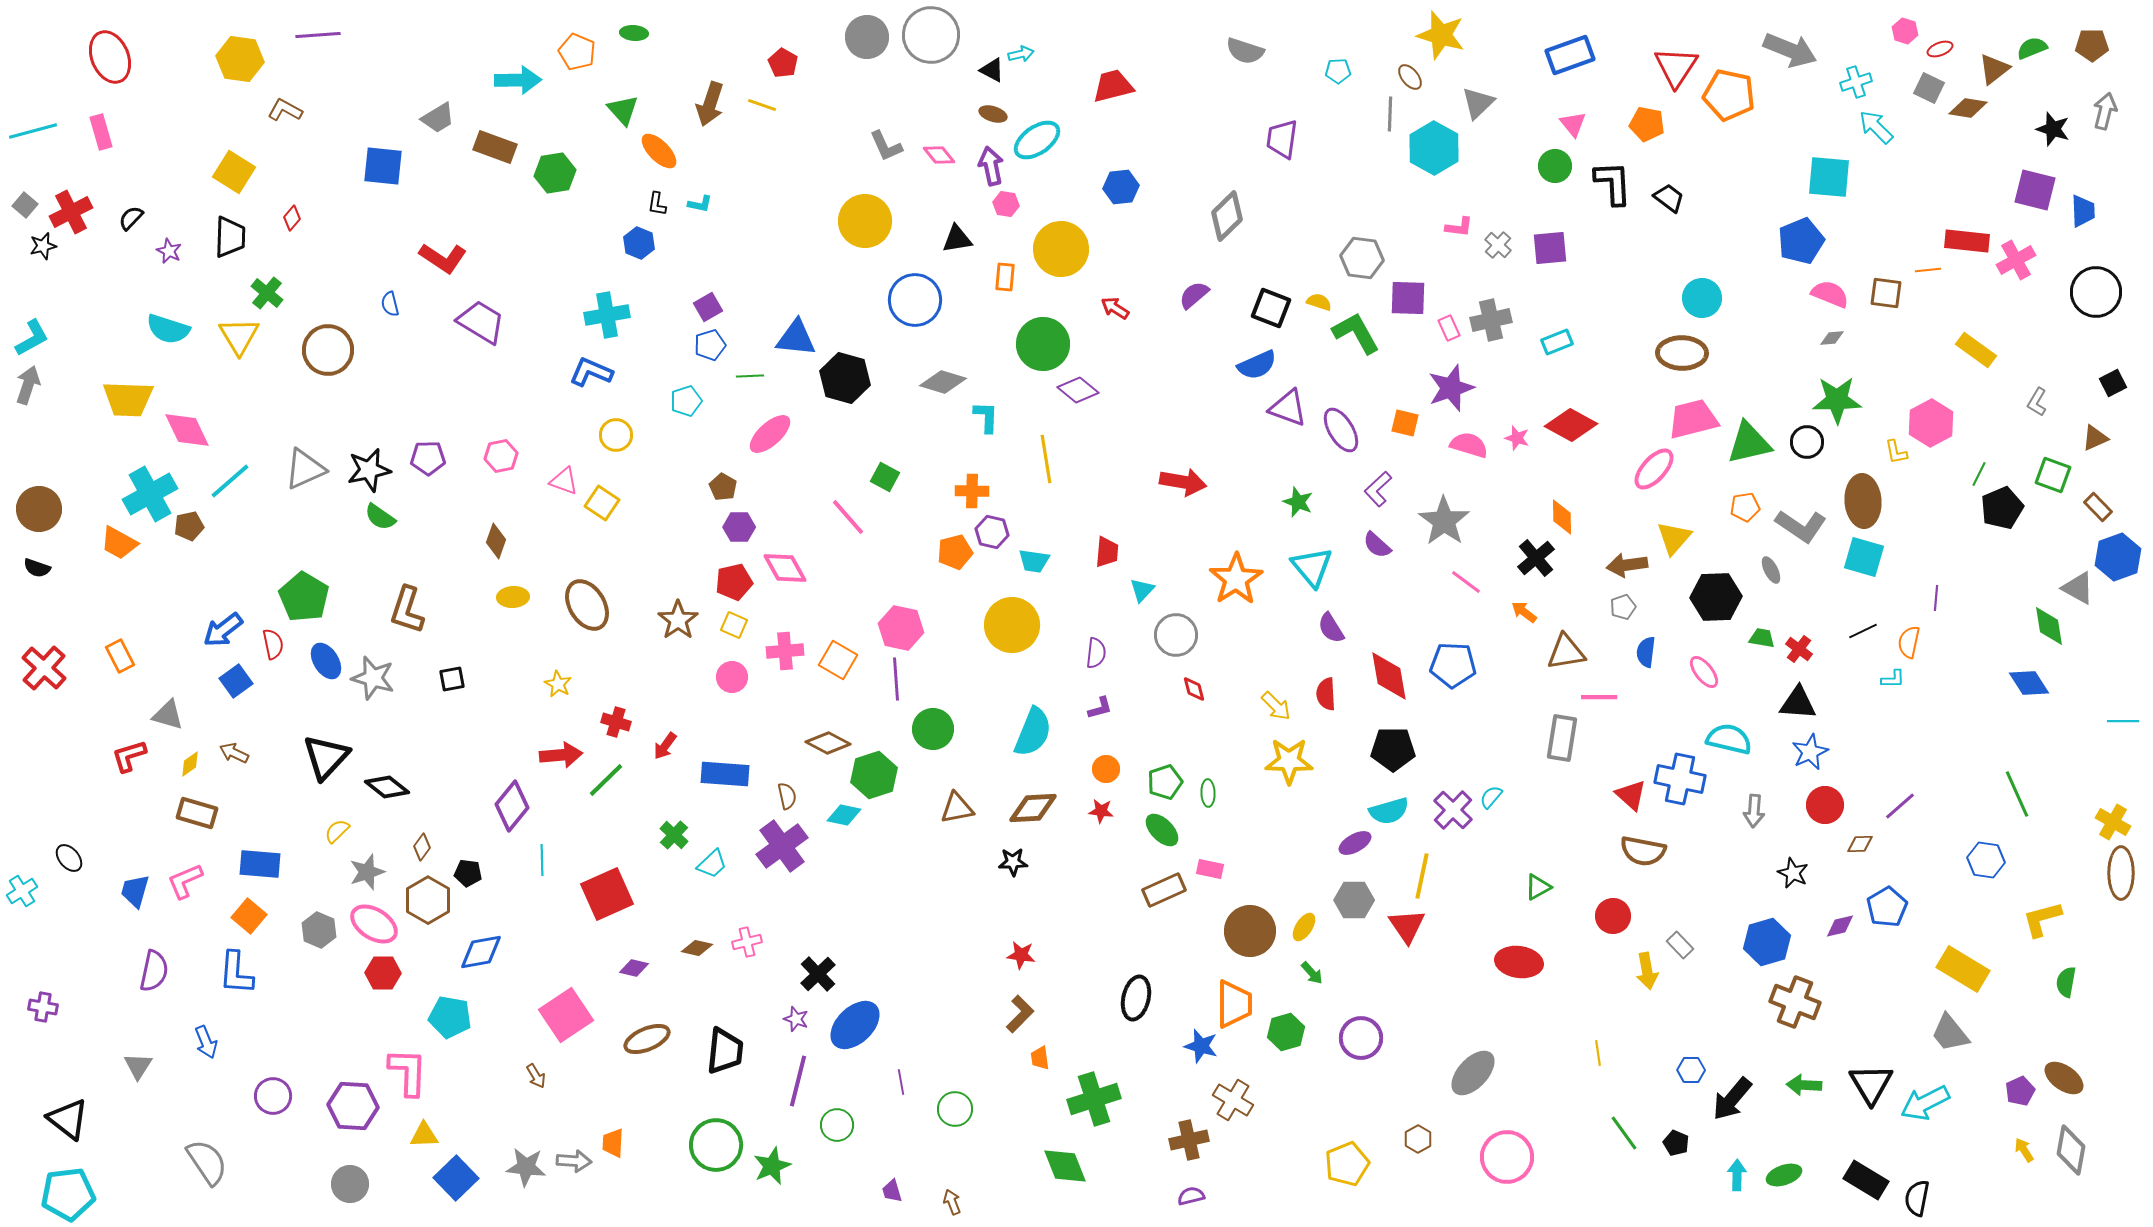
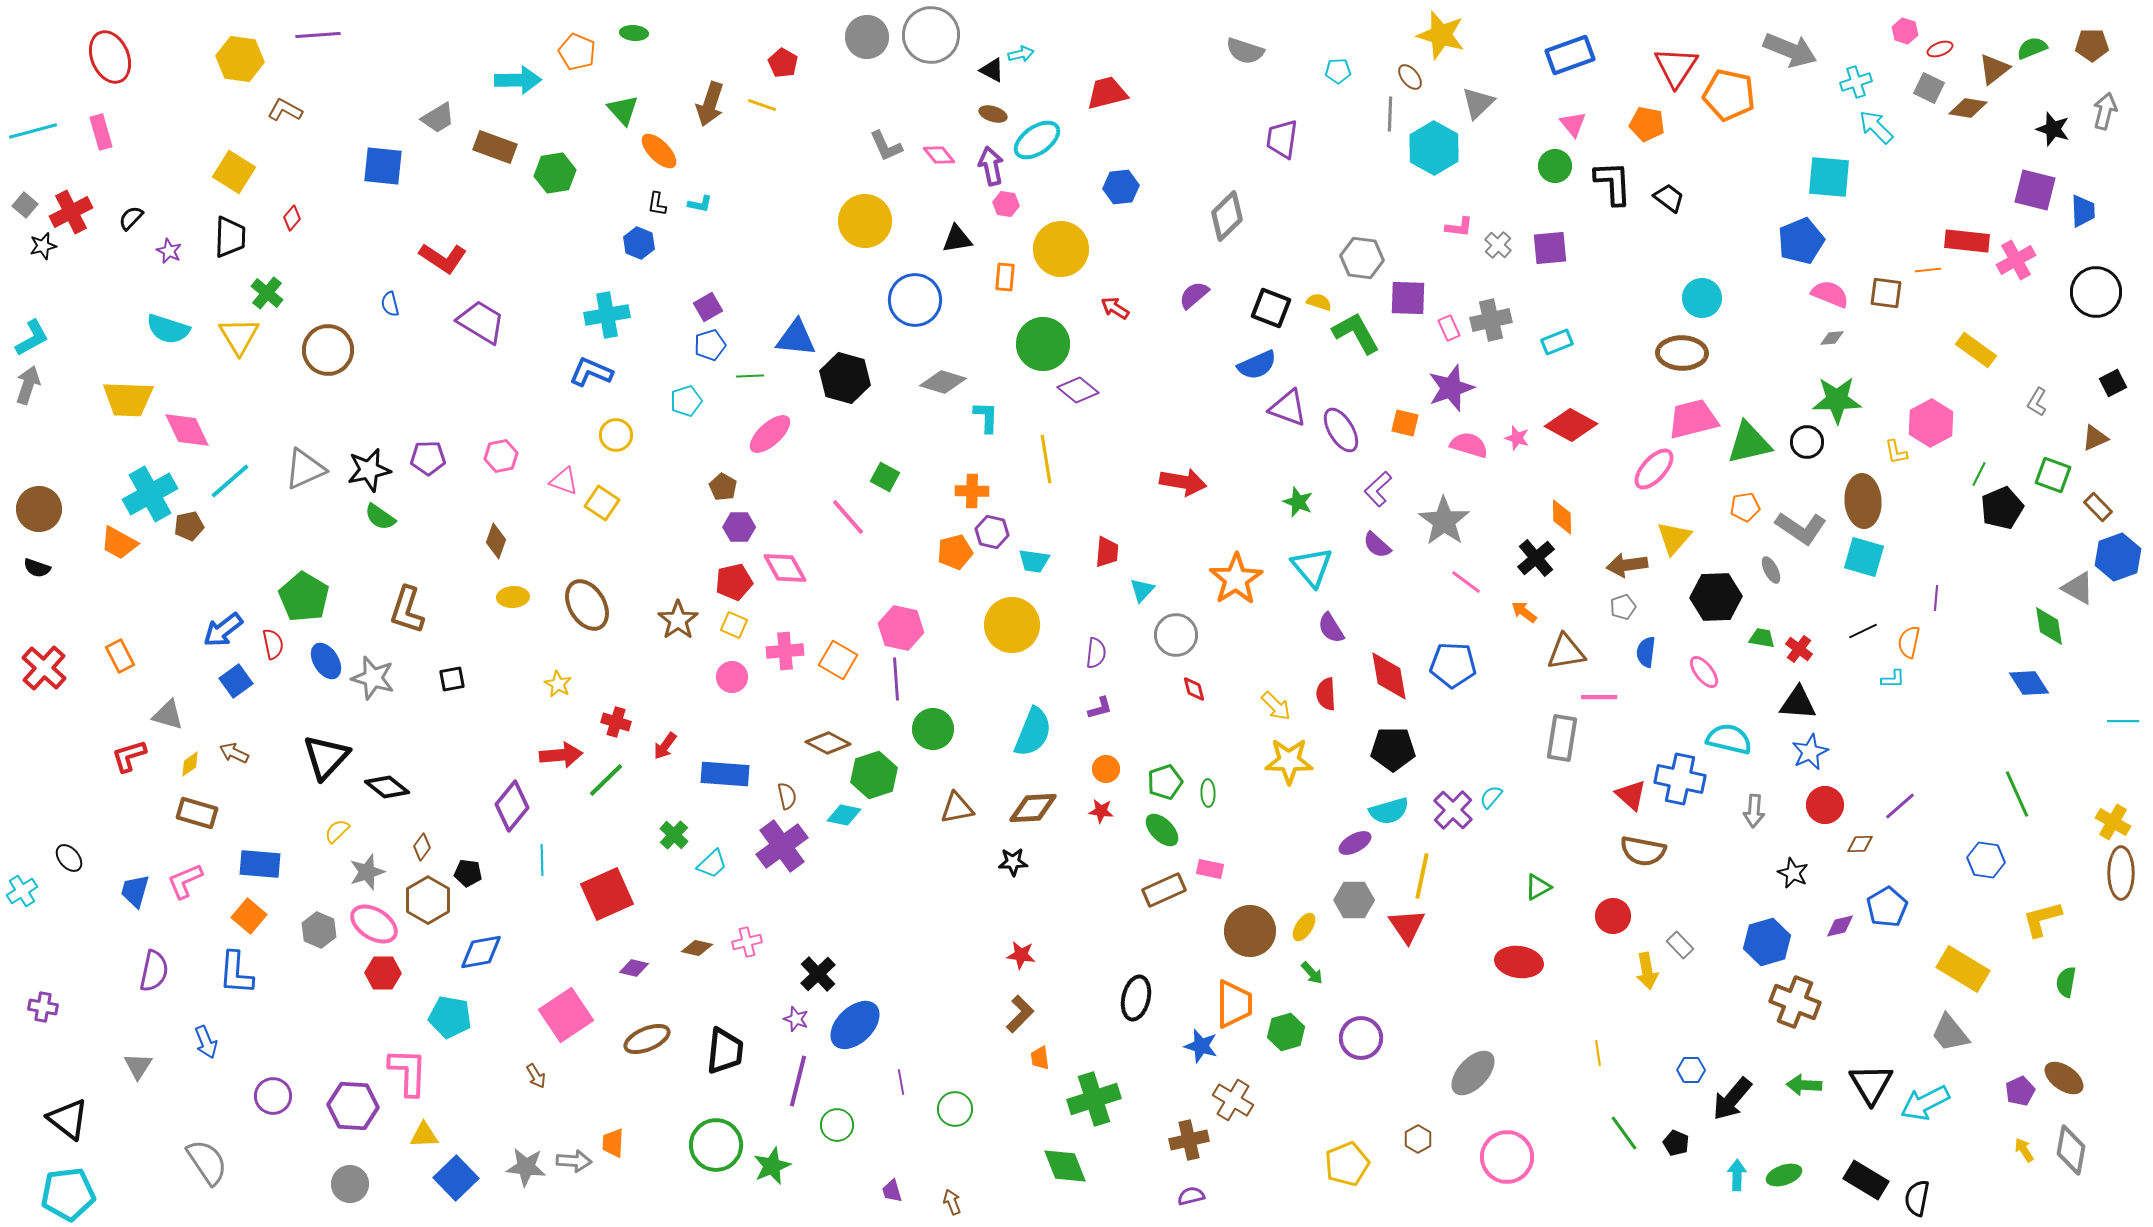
red trapezoid at (1113, 86): moved 6 px left, 7 px down
gray L-shape at (1801, 526): moved 2 px down
